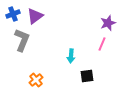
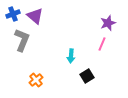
purple triangle: rotated 42 degrees counterclockwise
black square: rotated 24 degrees counterclockwise
